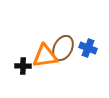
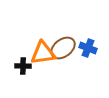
brown ellipse: rotated 25 degrees clockwise
orange triangle: moved 2 px left, 3 px up
